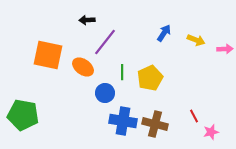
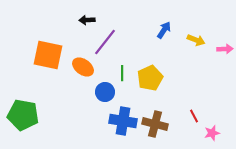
blue arrow: moved 3 px up
green line: moved 1 px down
blue circle: moved 1 px up
pink star: moved 1 px right, 1 px down
